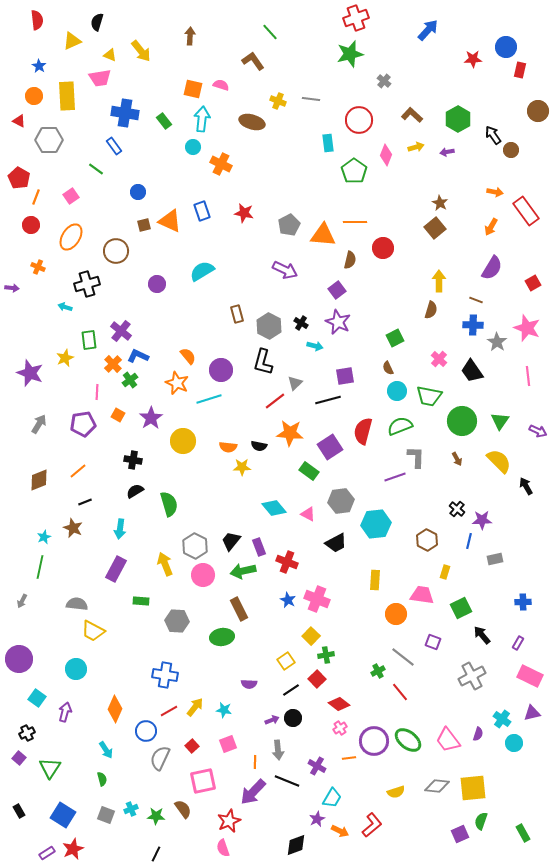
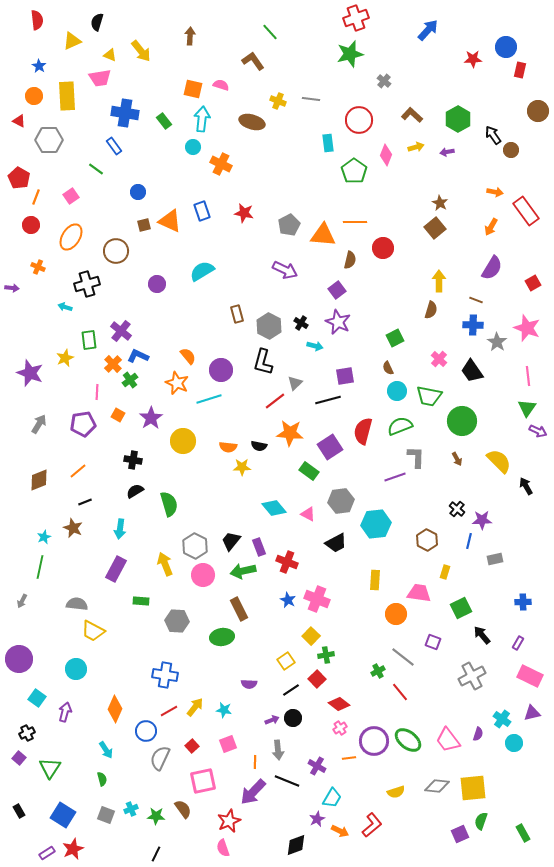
green triangle at (500, 421): moved 27 px right, 13 px up
pink trapezoid at (422, 595): moved 3 px left, 2 px up
